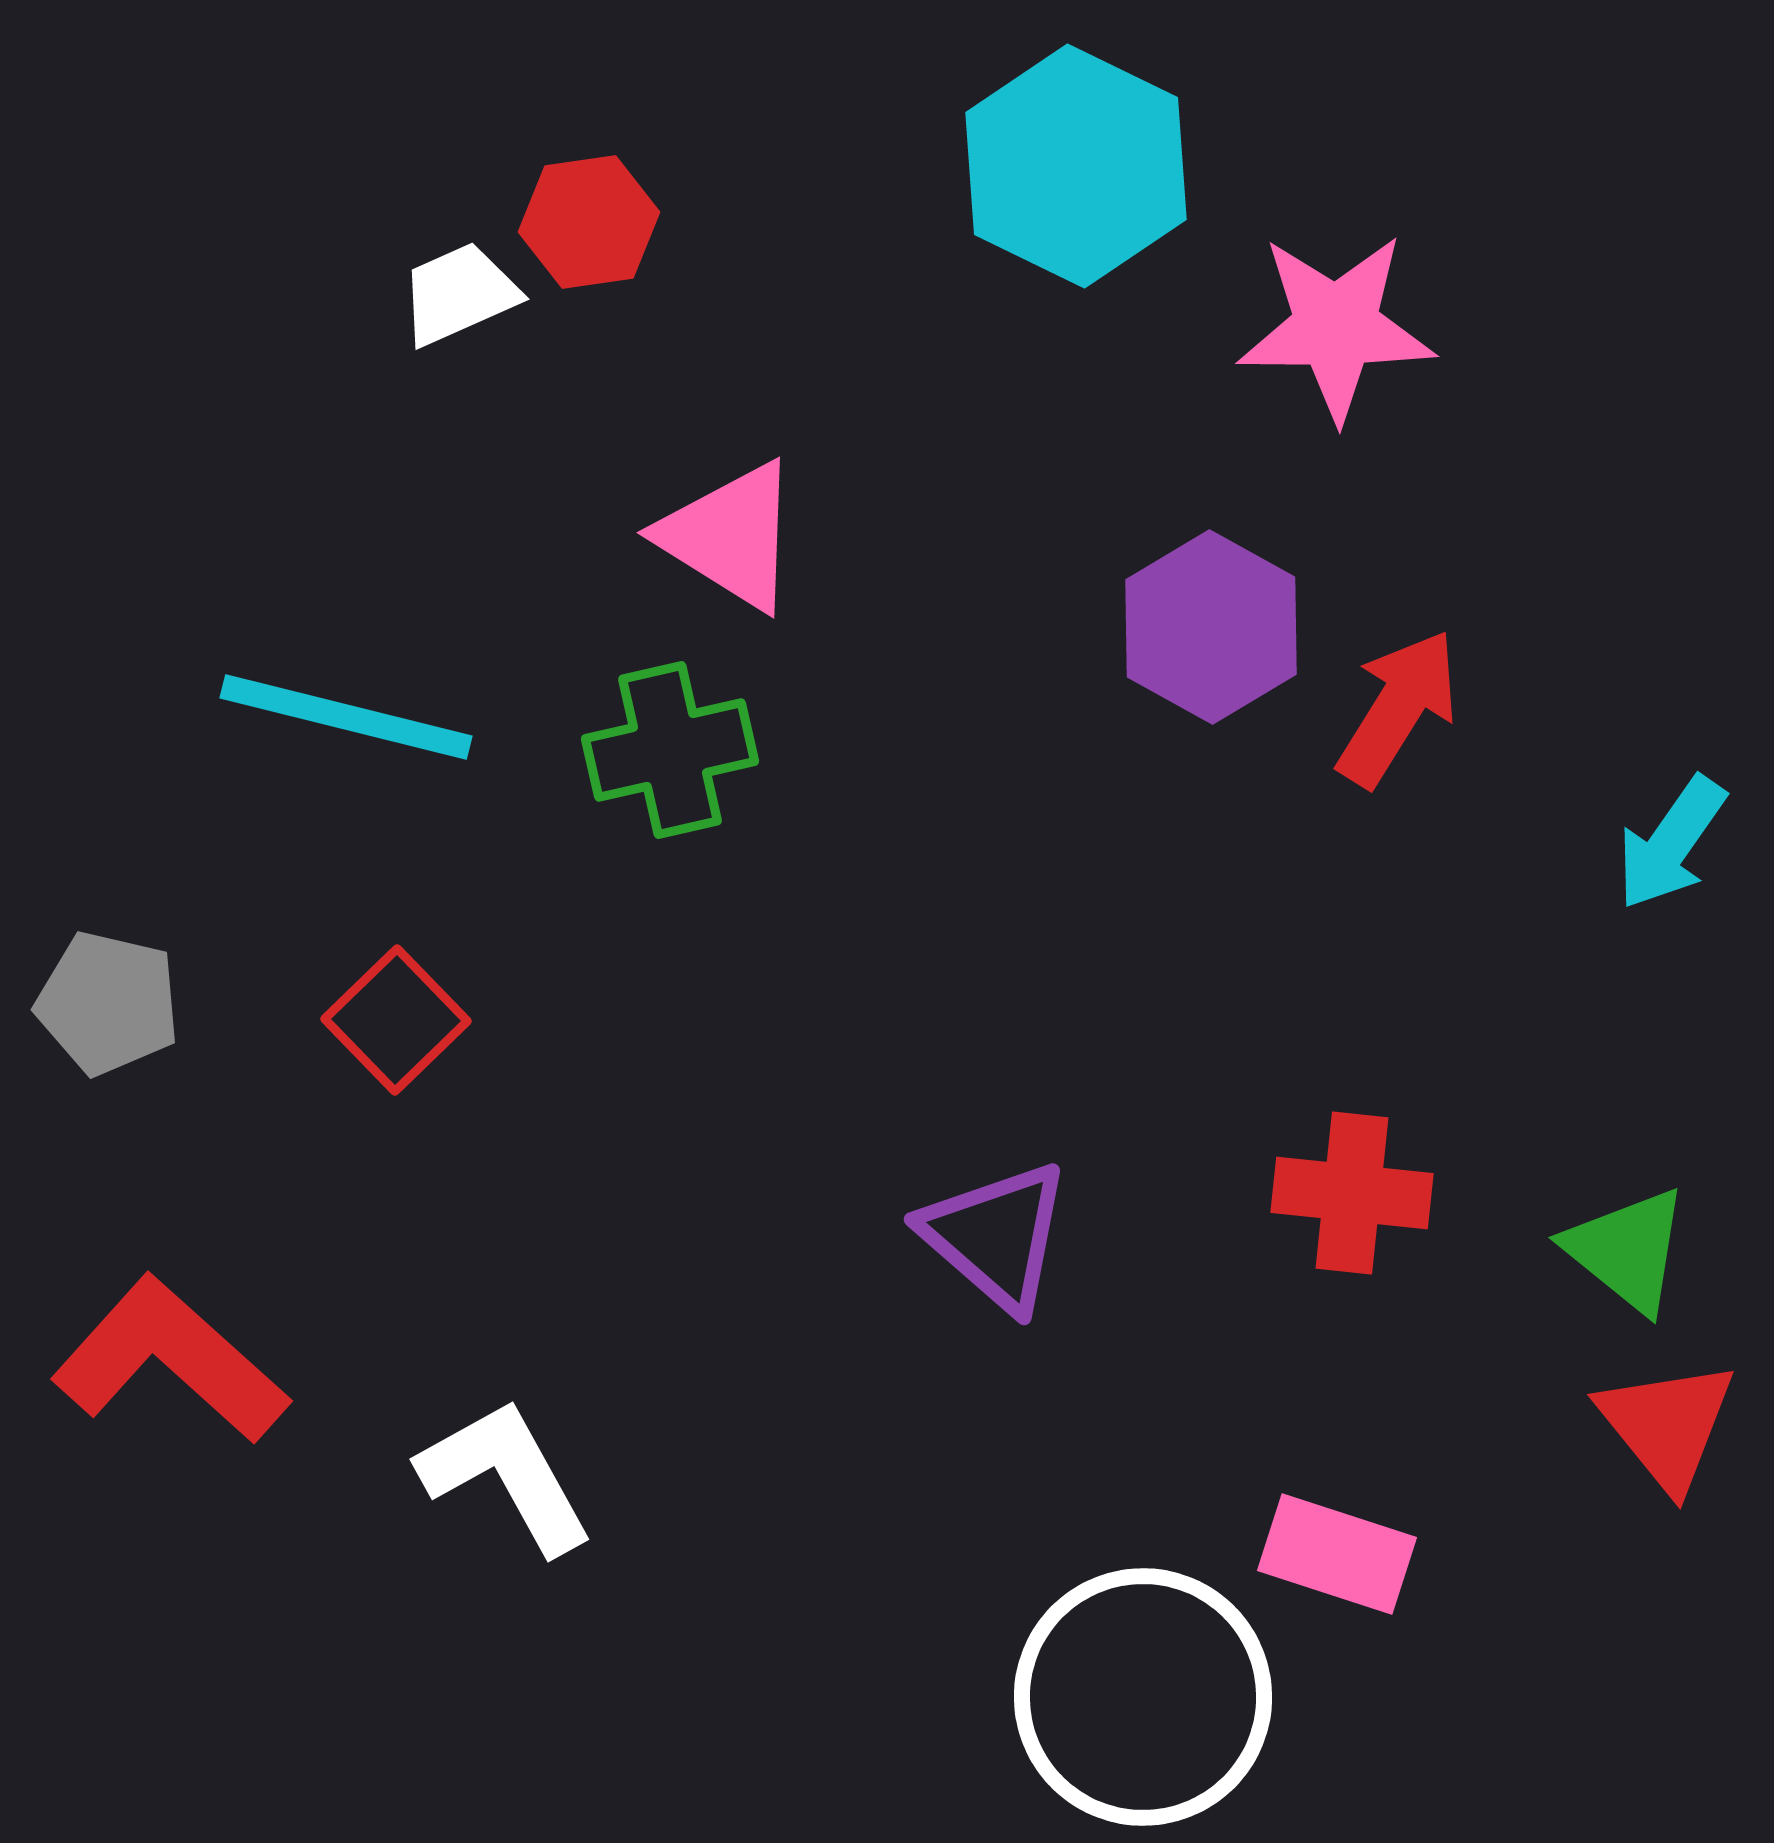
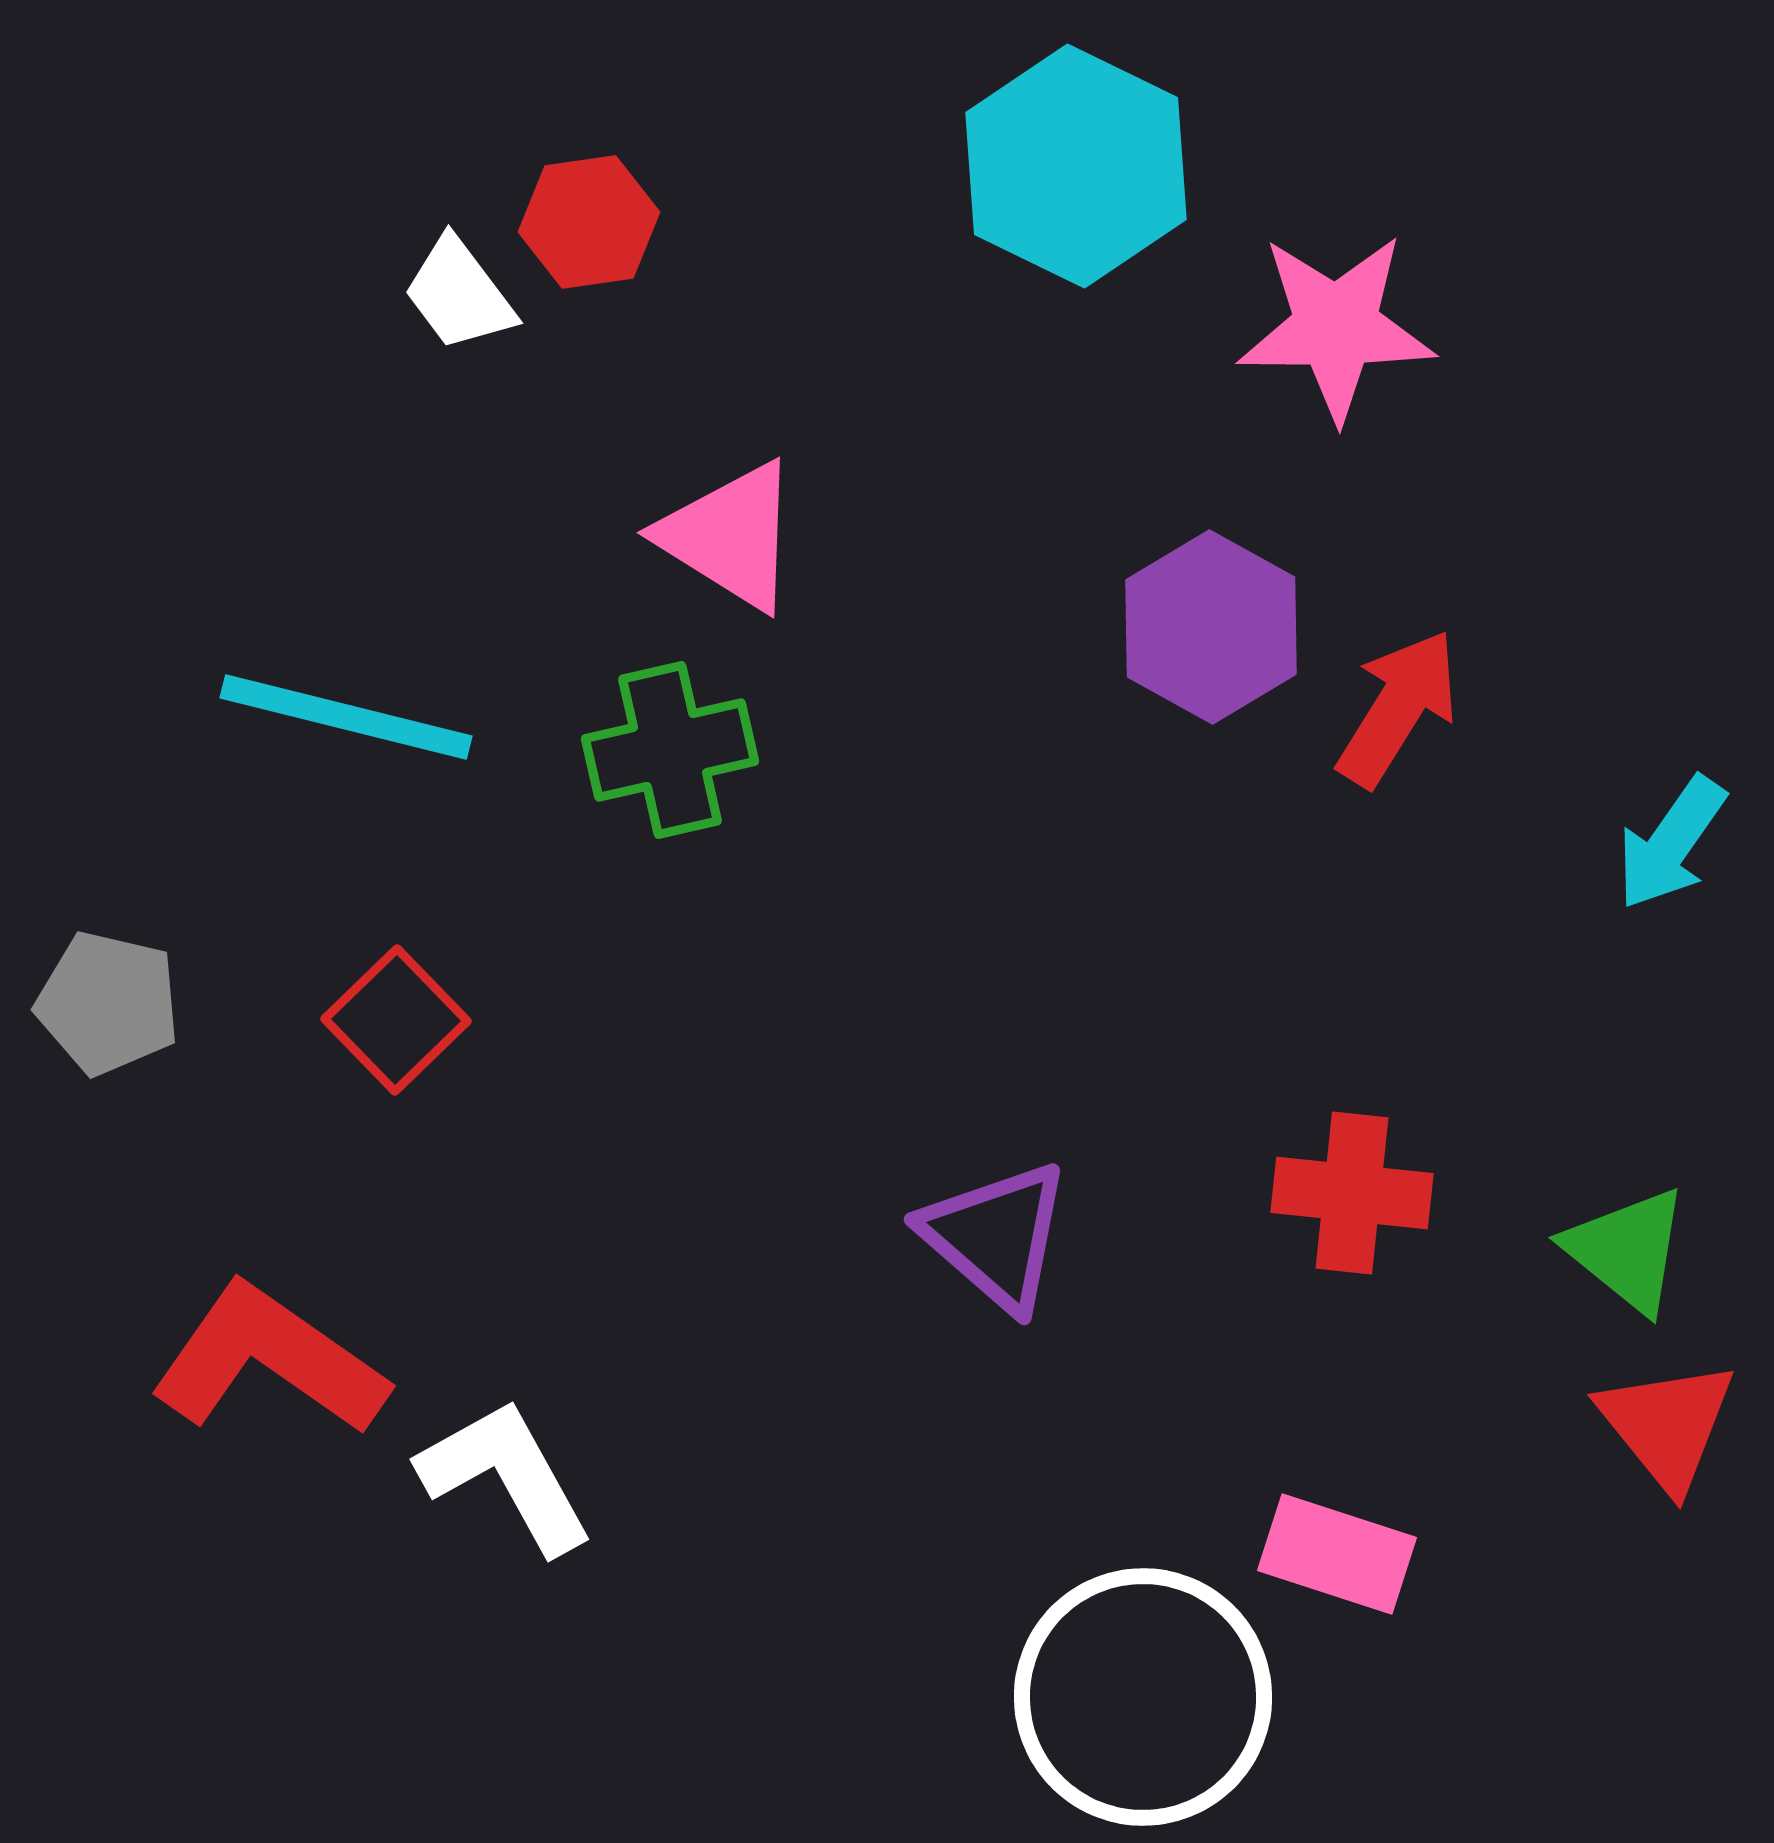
white trapezoid: rotated 103 degrees counterclockwise
red L-shape: moved 99 px right; rotated 7 degrees counterclockwise
